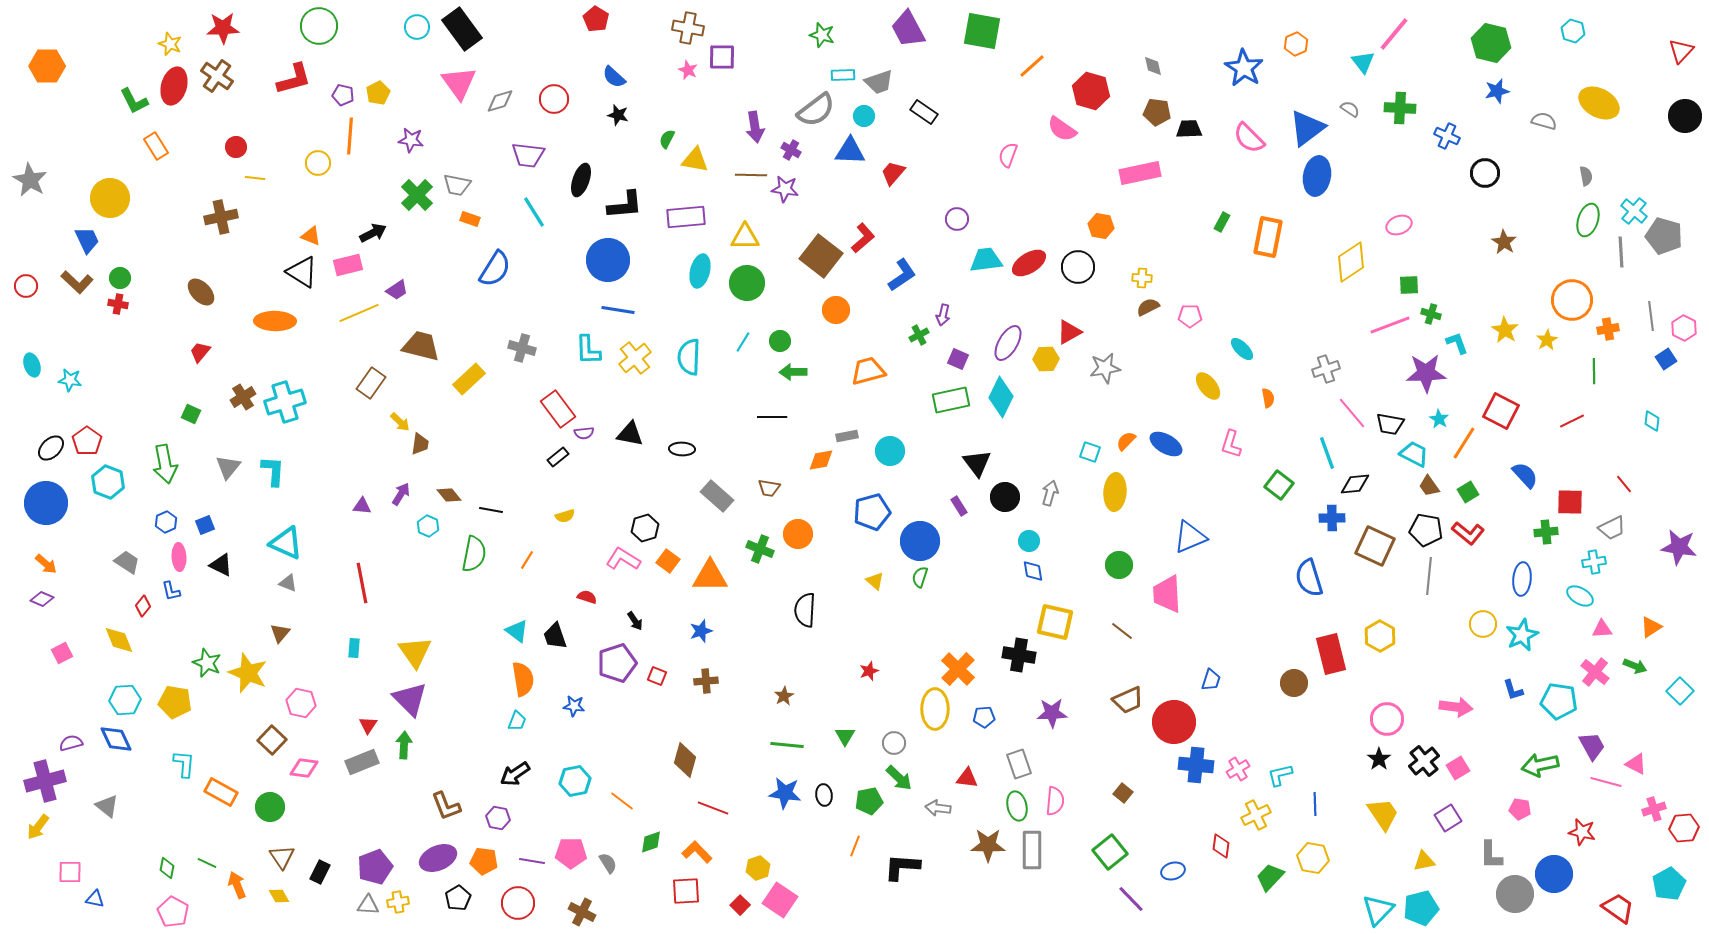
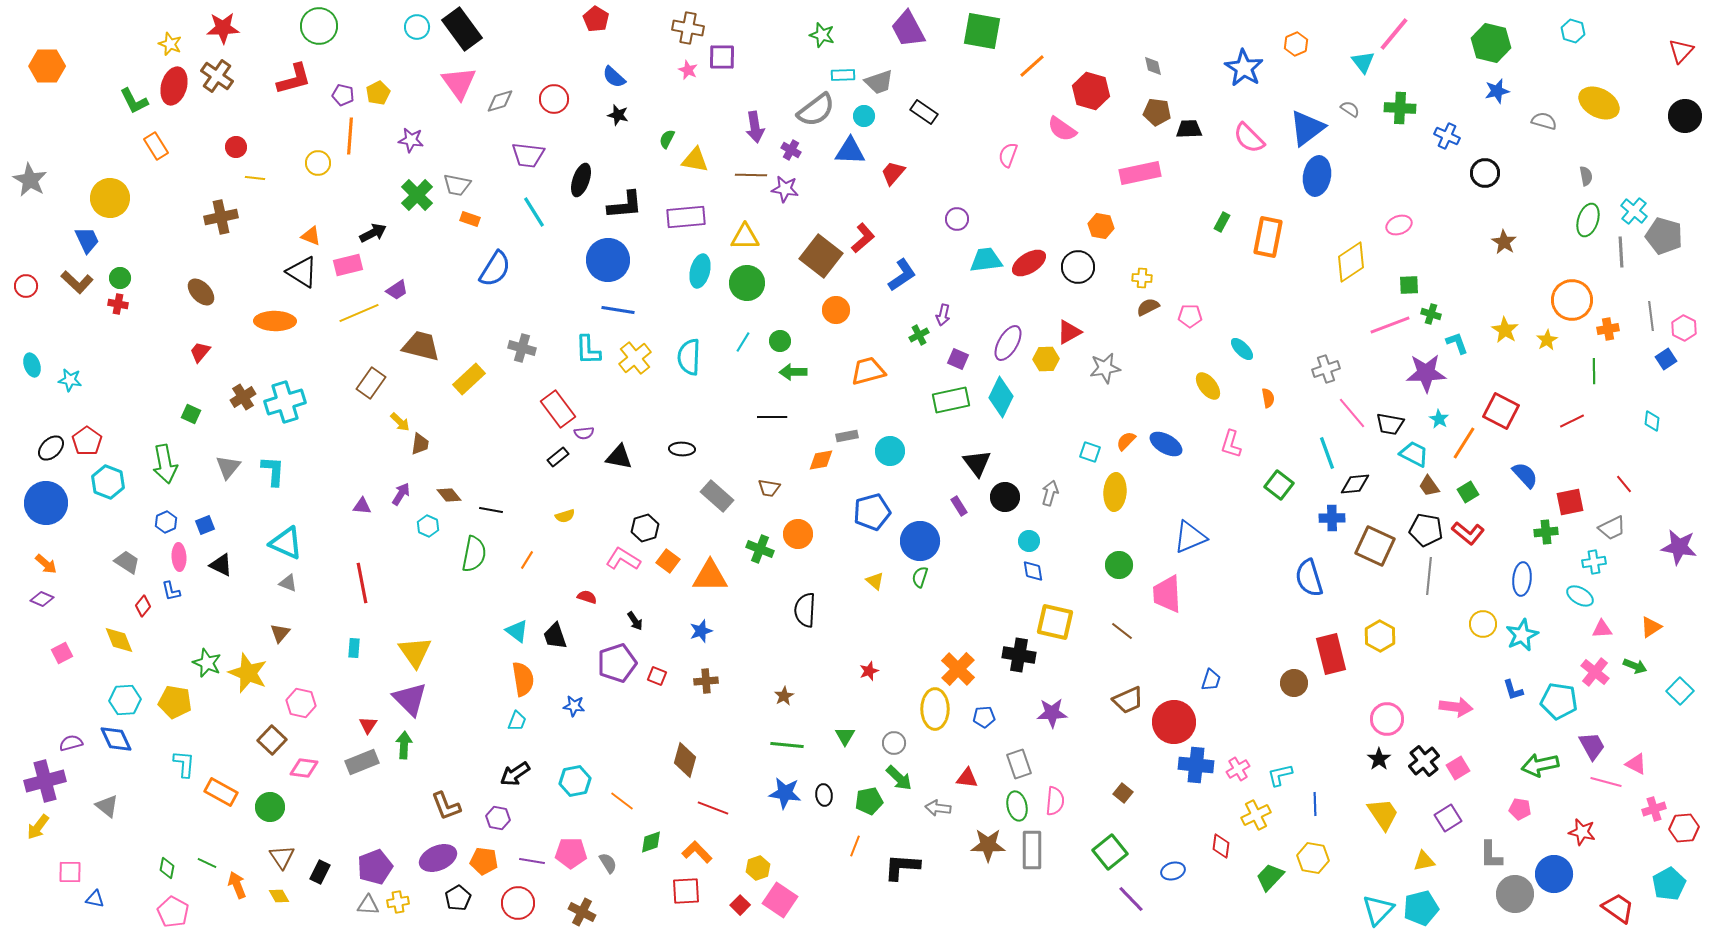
black triangle at (630, 434): moved 11 px left, 23 px down
red square at (1570, 502): rotated 12 degrees counterclockwise
